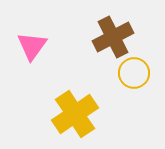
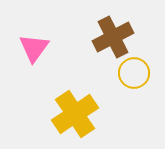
pink triangle: moved 2 px right, 2 px down
